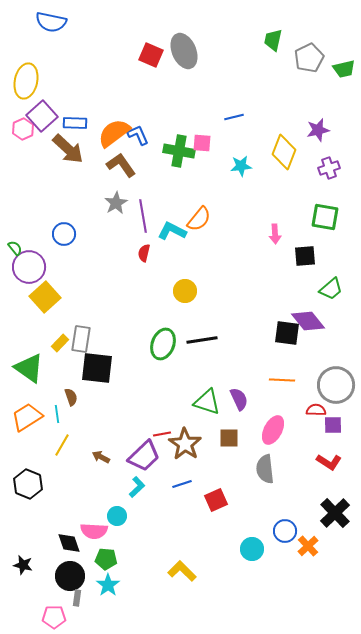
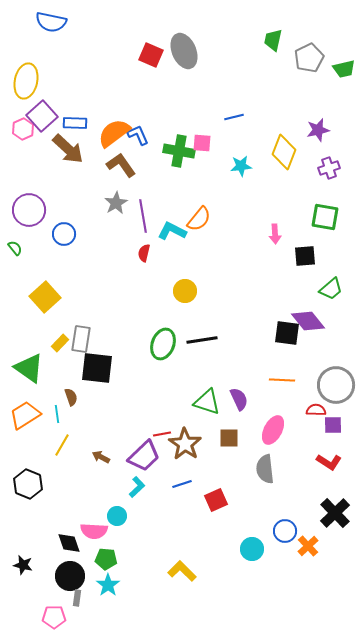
purple circle at (29, 267): moved 57 px up
orange trapezoid at (27, 417): moved 2 px left, 2 px up
